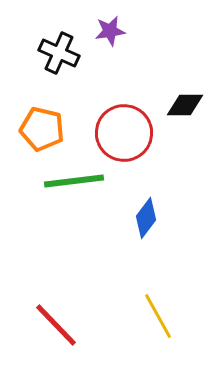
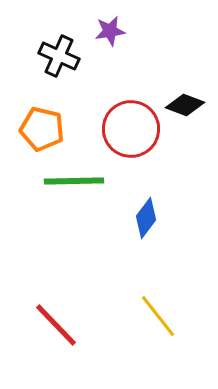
black cross: moved 3 px down
black diamond: rotated 21 degrees clockwise
red circle: moved 7 px right, 4 px up
green line: rotated 6 degrees clockwise
yellow line: rotated 9 degrees counterclockwise
